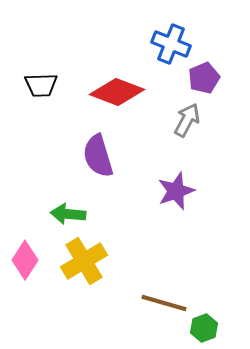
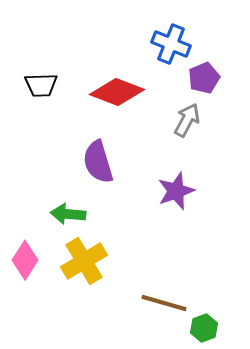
purple semicircle: moved 6 px down
